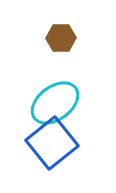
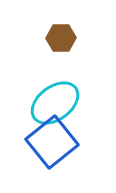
blue square: moved 1 px up
